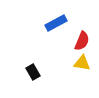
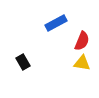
black rectangle: moved 10 px left, 10 px up
